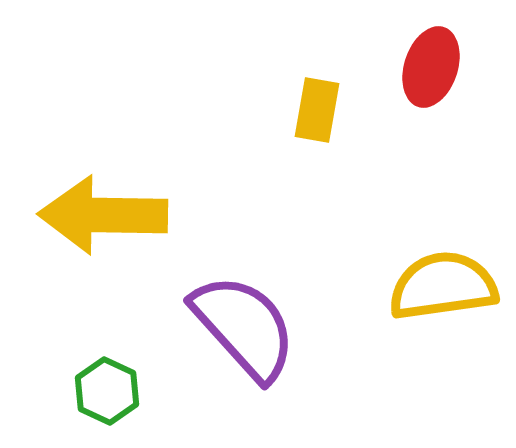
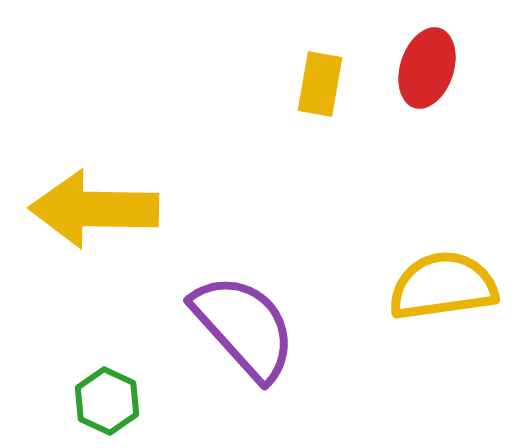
red ellipse: moved 4 px left, 1 px down
yellow rectangle: moved 3 px right, 26 px up
yellow arrow: moved 9 px left, 6 px up
green hexagon: moved 10 px down
